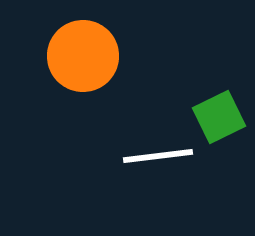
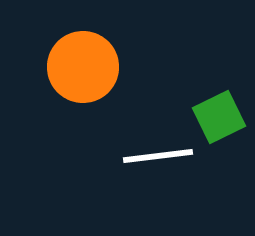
orange circle: moved 11 px down
